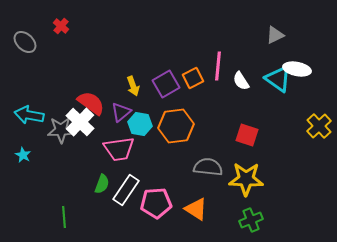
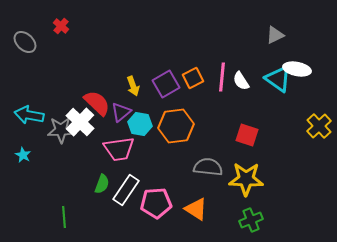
pink line: moved 4 px right, 11 px down
red semicircle: moved 6 px right; rotated 8 degrees clockwise
